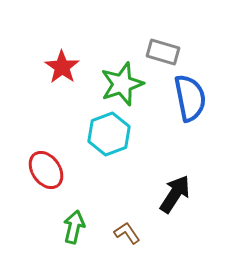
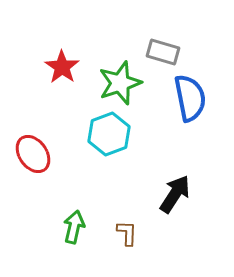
green star: moved 2 px left, 1 px up
red ellipse: moved 13 px left, 16 px up
brown L-shape: rotated 36 degrees clockwise
